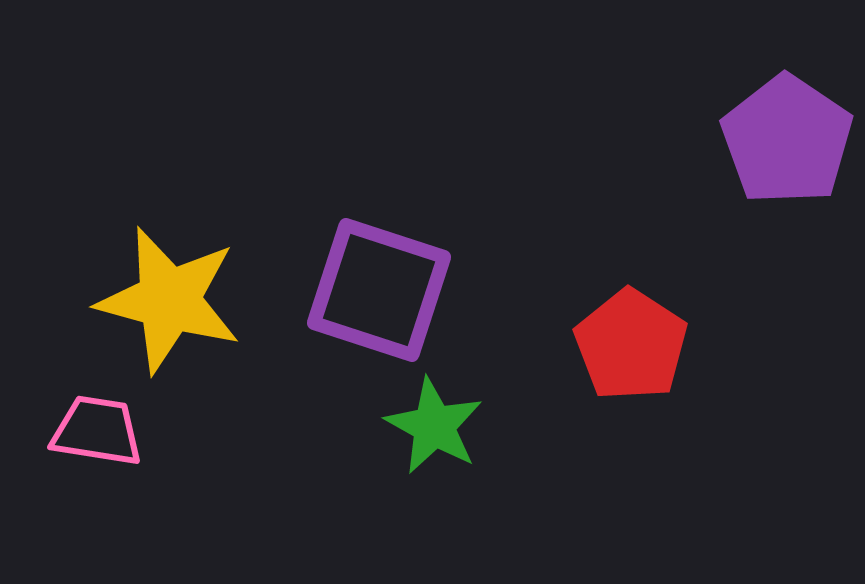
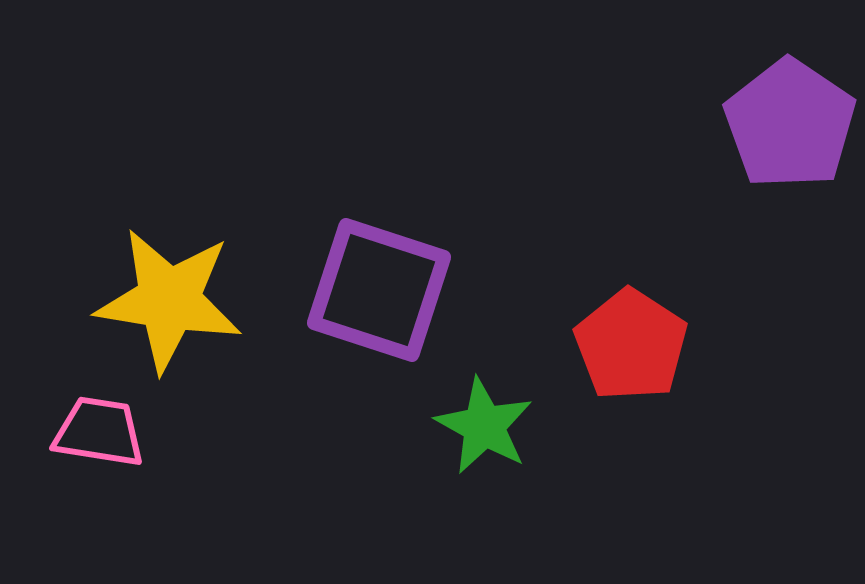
purple pentagon: moved 3 px right, 16 px up
yellow star: rotated 6 degrees counterclockwise
green star: moved 50 px right
pink trapezoid: moved 2 px right, 1 px down
